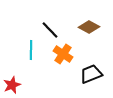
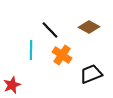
orange cross: moved 1 px left, 1 px down
